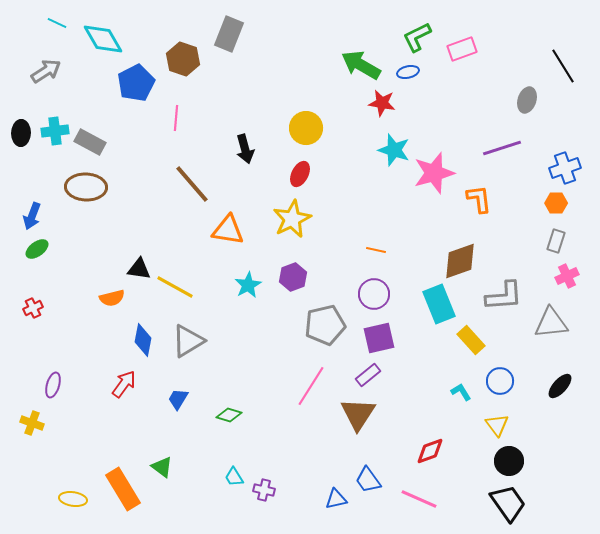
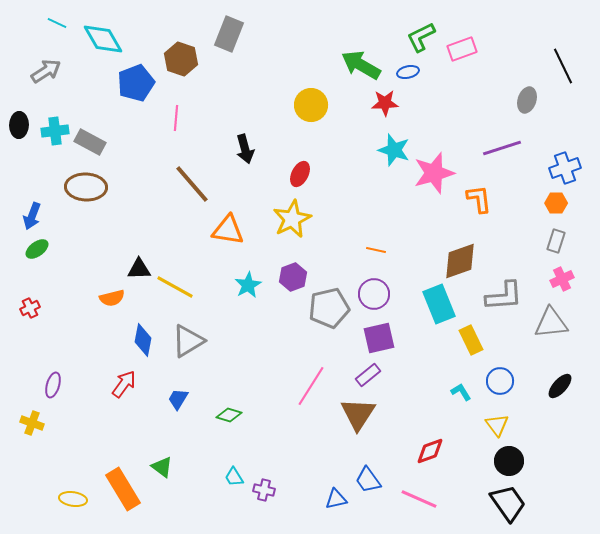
green L-shape at (417, 37): moved 4 px right
brown hexagon at (183, 59): moved 2 px left
black line at (563, 66): rotated 6 degrees clockwise
blue pentagon at (136, 83): rotated 6 degrees clockwise
red star at (382, 103): moved 3 px right; rotated 12 degrees counterclockwise
yellow circle at (306, 128): moved 5 px right, 23 px up
black ellipse at (21, 133): moved 2 px left, 8 px up
black triangle at (139, 269): rotated 10 degrees counterclockwise
pink cross at (567, 276): moved 5 px left, 3 px down
red cross at (33, 308): moved 3 px left
gray pentagon at (325, 325): moved 4 px right, 17 px up
yellow rectangle at (471, 340): rotated 16 degrees clockwise
